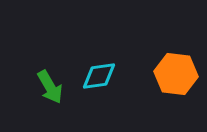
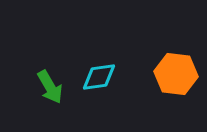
cyan diamond: moved 1 px down
